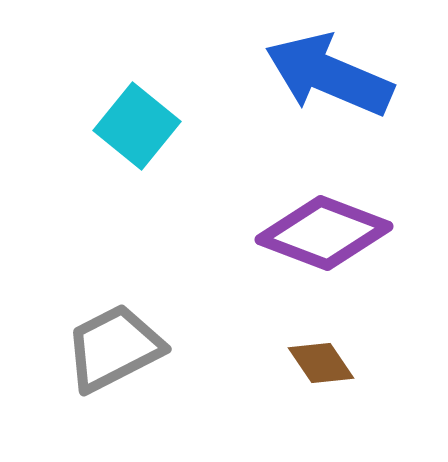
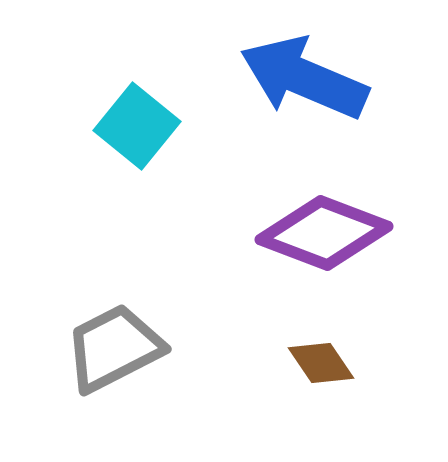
blue arrow: moved 25 px left, 3 px down
